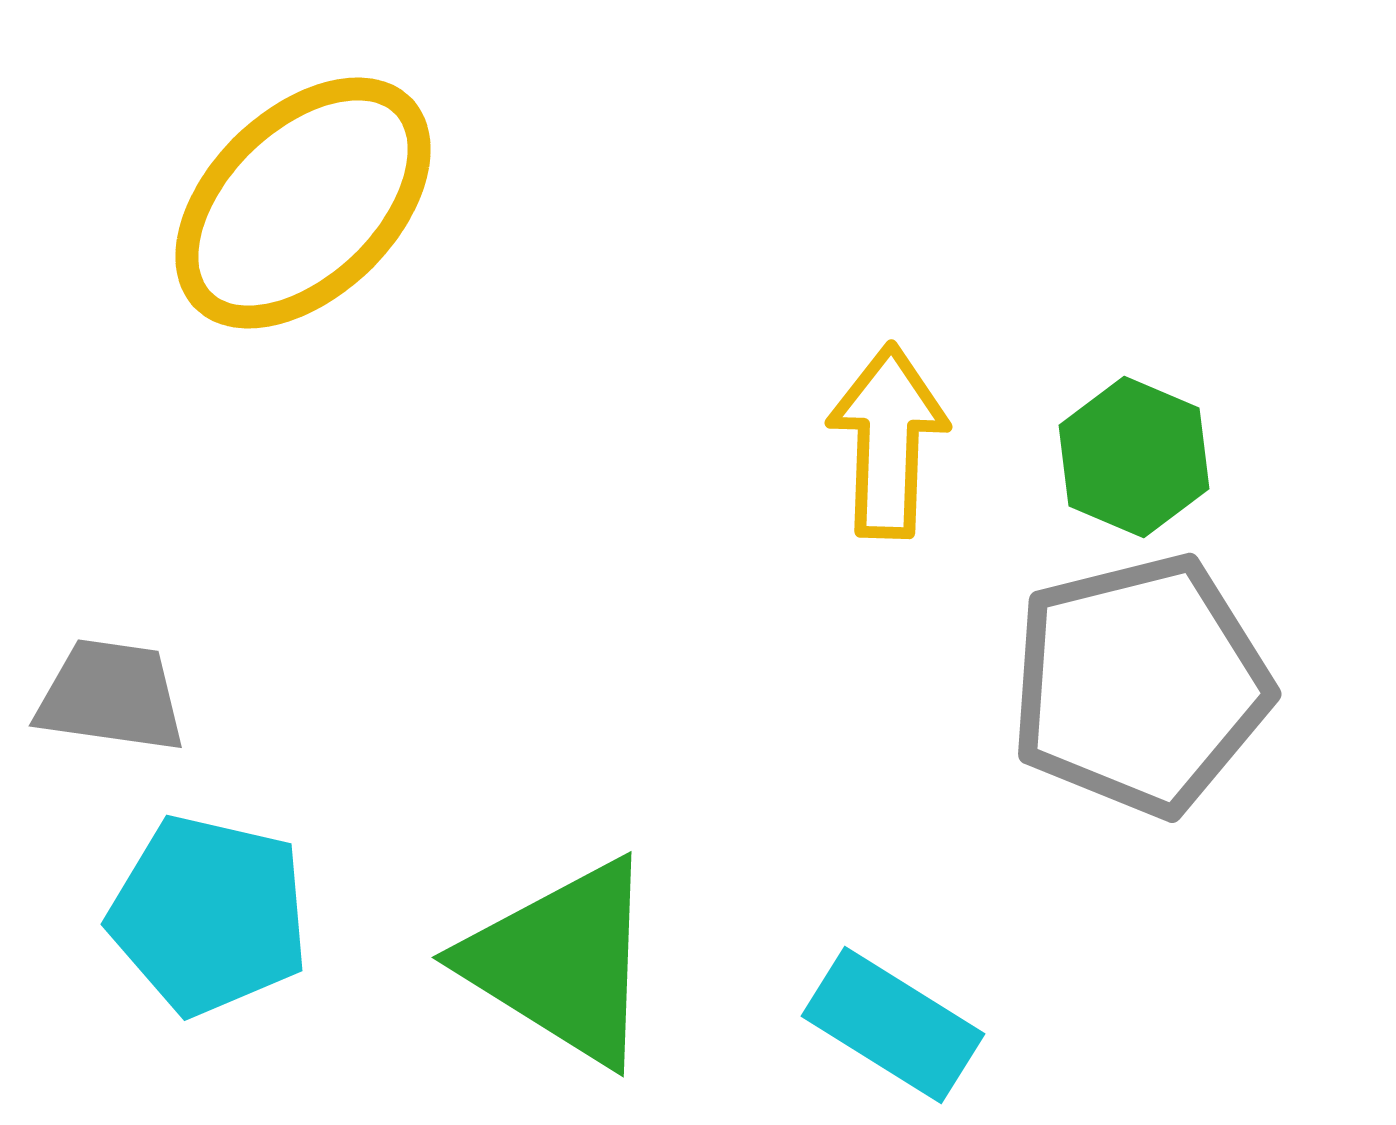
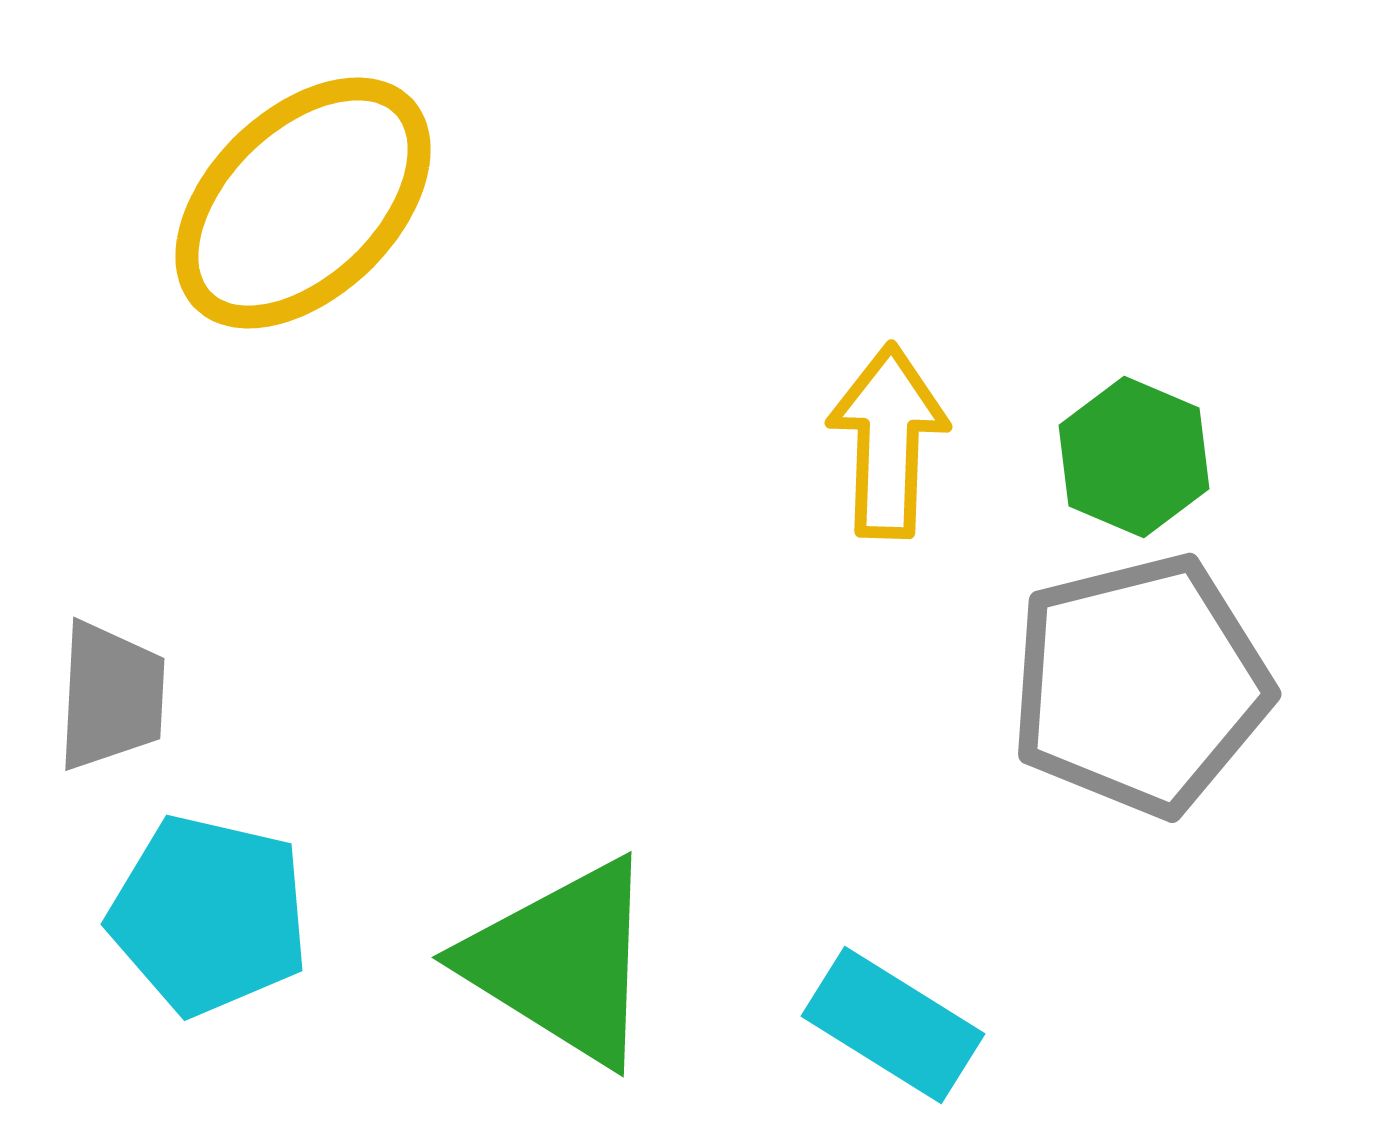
gray trapezoid: rotated 85 degrees clockwise
